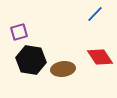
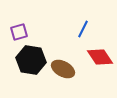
blue line: moved 12 px left, 15 px down; rotated 18 degrees counterclockwise
brown ellipse: rotated 35 degrees clockwise
